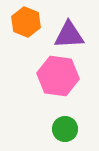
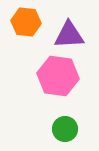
orange hexagon: rotated 16 degrees counterclockwise
